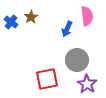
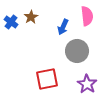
blue arrow: moved 4 px left, 2 px up
gray circle: moved 9 px up
